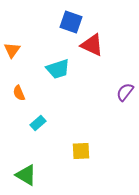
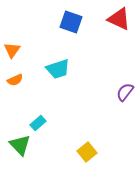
red triangle: moved 27 px right, 26 px up
orange semicircle: moved 4 px left, 13 px up; rotated 91 degrees counterclockwise
yellow square: moved 6 px right, 1 px down; rotated 36 degrees counterclockwise
green triangle: moved 6 px left, 30 px up; rotated 15 degrees clockwise
